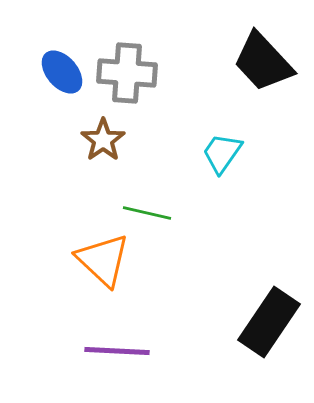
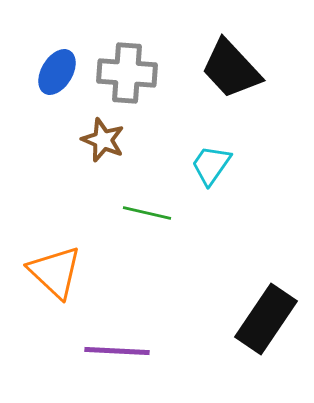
black trapezoid: moved 32 px left, 7 px down
blue ellipse: moved 5 px left; rotated 72 degrees clockwise
brown star: rotated 15 degrees counterclockwise
cyan trapezoid: moved 11 px left, 12 px down
orange triangle: moved 48 px left, 12 px down
black rectangle: moved 3 px left, 3 px up
